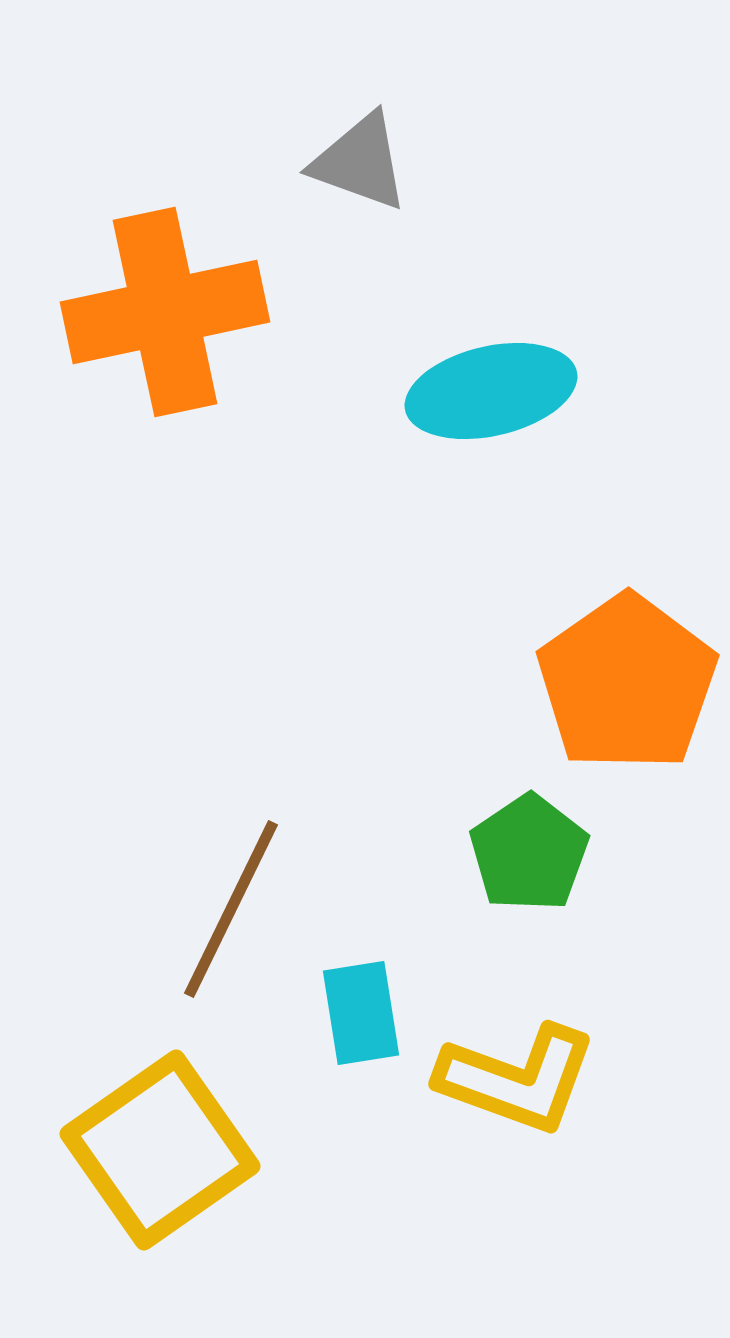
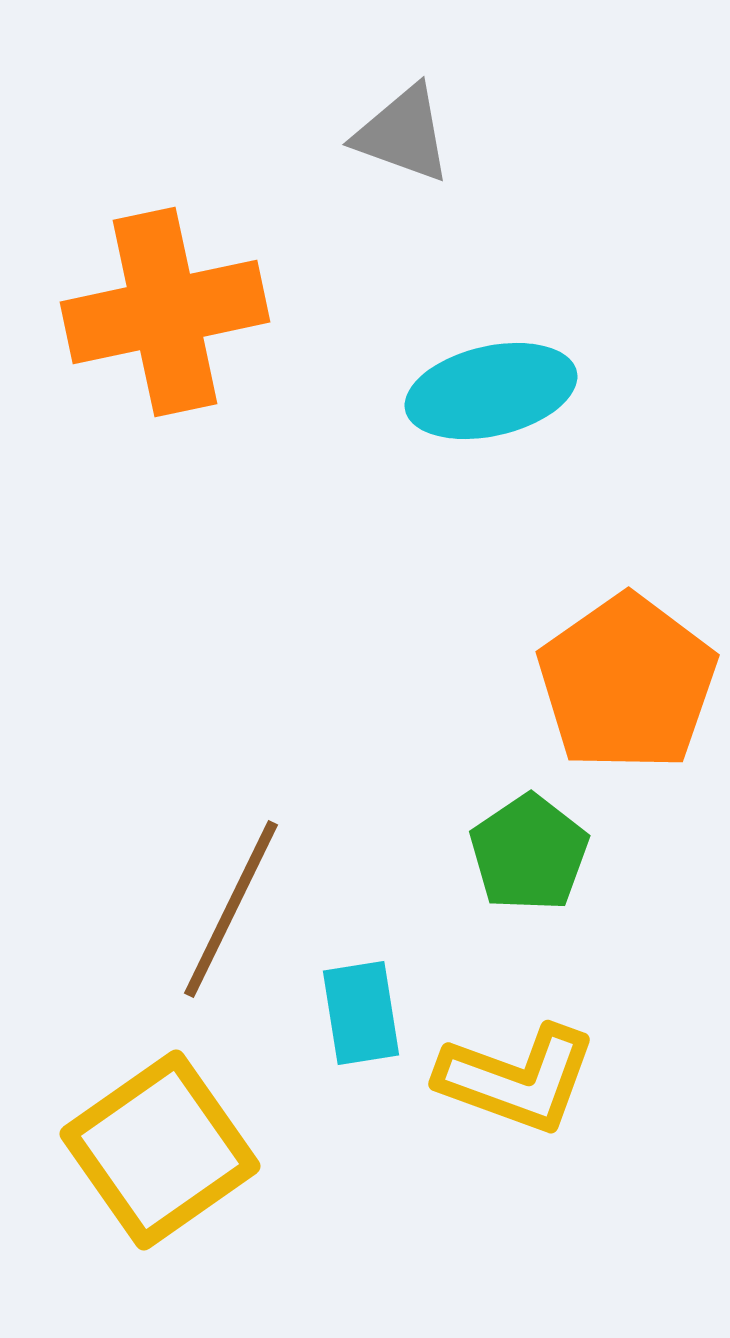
gray triangle: moved 43 px right, 28 px up
